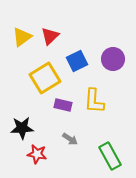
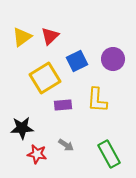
yellow L-shape: moved 3 px right, 1 px up
purple rectangle: rotated 18 degrees counterclockwise
gray arrow: moved 4 px left, 6 px down
green rectangle: moved 1 px left, 2 px up
